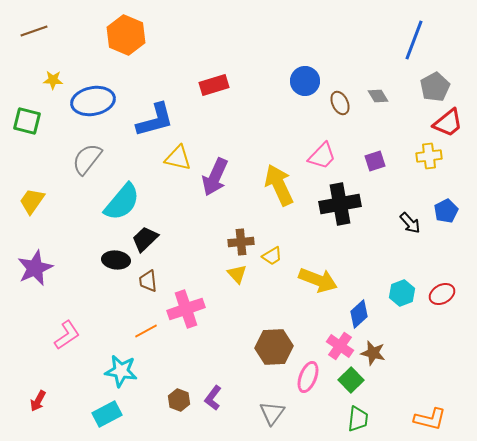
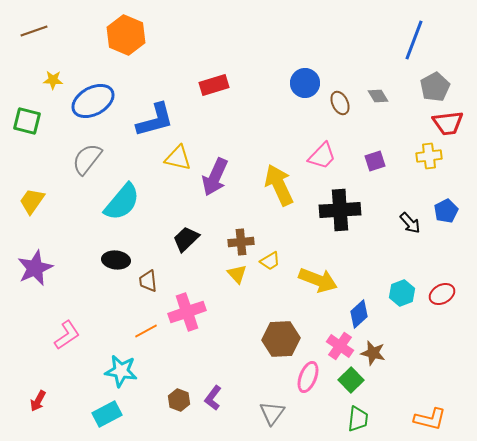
blue circle at (305, 81): moved 2 px down
blue ellipse at (93, 101): rotated 18 degrees counterclockwise
red trapezoid at (448, 123): rotated 32 degrees clockwise
black cross at (340, 204): moved 6 px down; rotated 6 degrees clockwise
black trapezoid at (145, 239): moved 41 px right
yellow trapezoid at (272, 256): moved 2 px left, 5 px down
pink cross at (186, 309): moved 1 px right, 3 px down
brown hexagon at (274, 347): moved 7 px right, 8 px up
